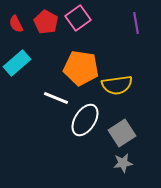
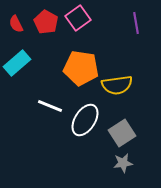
white line: moved 6 px left, 8 px down
